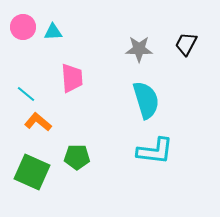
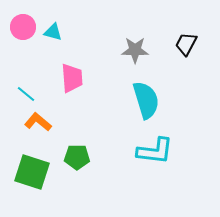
cyan triangle: rotated 18 degrees clockwise
gray star: moved 4 px left, 1 px down
green square: rotated 6 degrees counterclockwise
